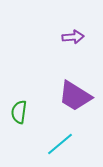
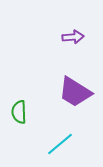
purple trapezoid: moved 4 px up
green semicircle: rotated 10 degrees counterclockwise
